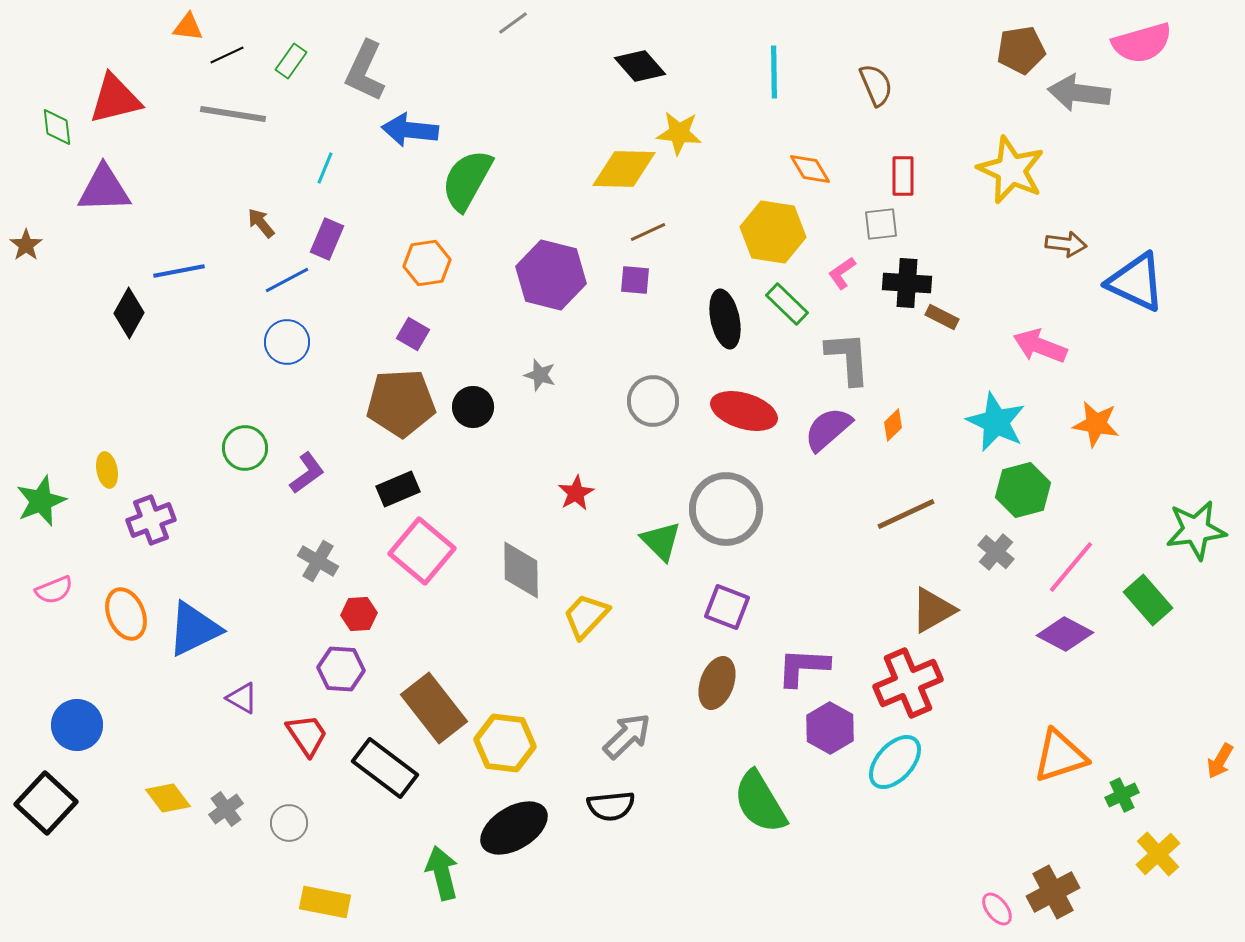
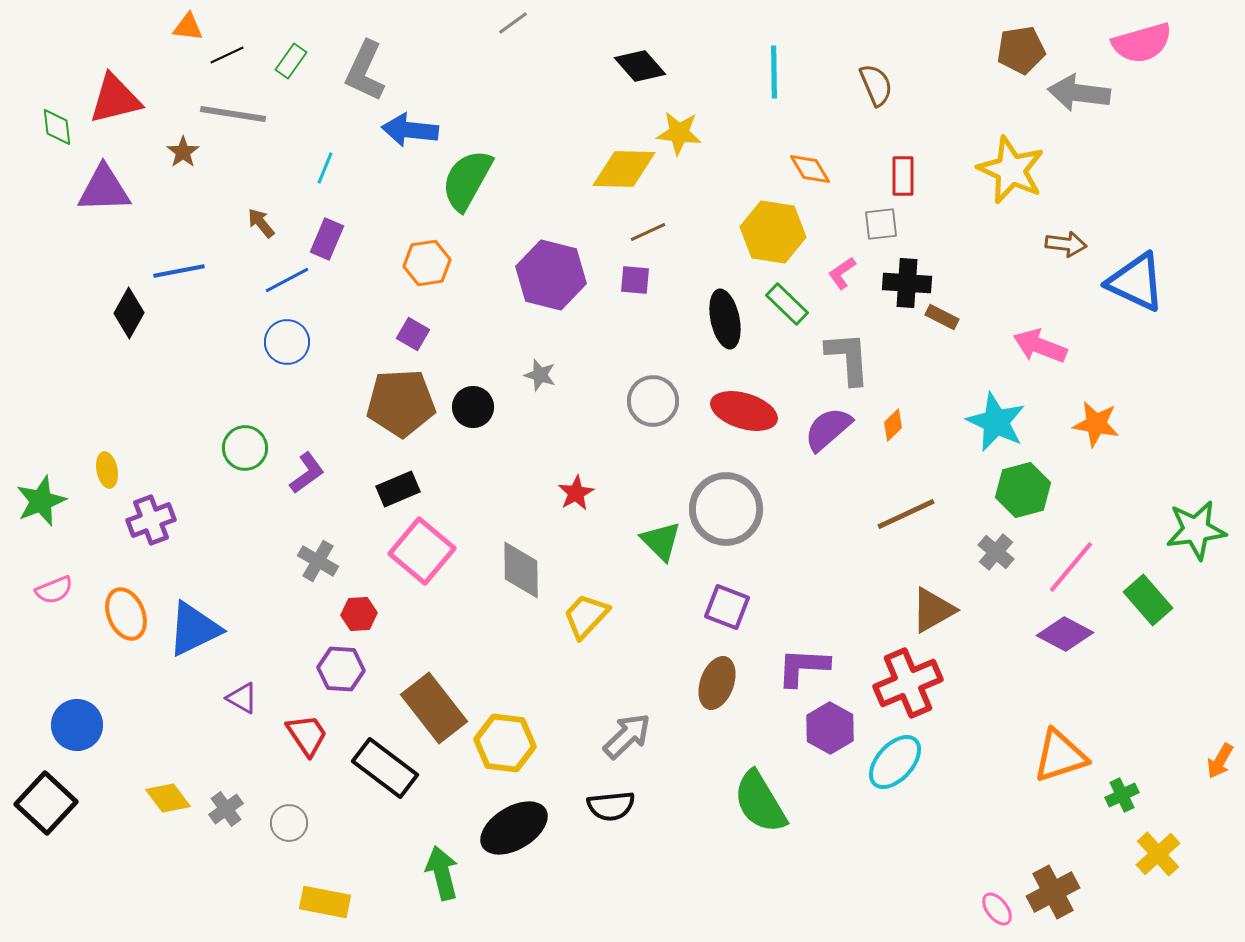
brown star at (26, 245): moved 157 px right, 93 px up
